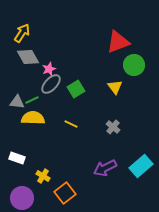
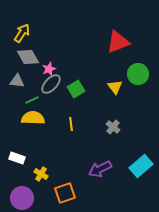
green circle: moved 4 px right, 9 px down
gray triangle: moved 21 px up
yellow line: rotated 56 degrees clockwise
purple arrow: moved 5 px left, 1 px down
yellow cross: moved 2 px left, 2 px up
orange square: rotated 20 degrees clockwise
